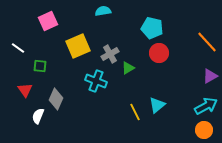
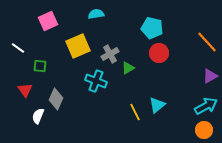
cyan semicircle: moved 7 px left, 3 px down
